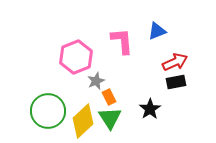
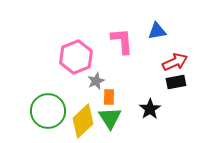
blue triangle: rotated 12 degrees clockwise
orange rectangle: rotated 28 degrees clockwise
